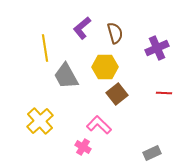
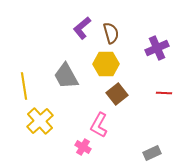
brown semicircle: moved 4 px left
yellow line: moved 21 px left, 38 px down
yellow hexagon: moved 1 px right, 3 px up
pink L-shape: rotated 105 degrees counterclockwise
